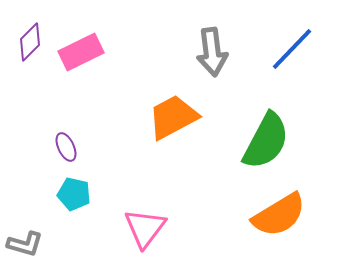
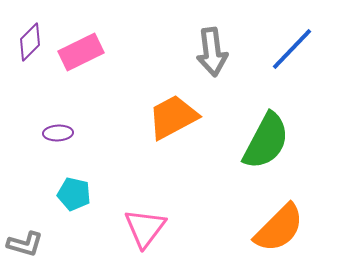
purple ellipse: moved 8 px left, 14 px up; rotated 68 degrees counterclockwise
orange semicircle: moved 13 px down; rotated 14 degrees counterclockwise
